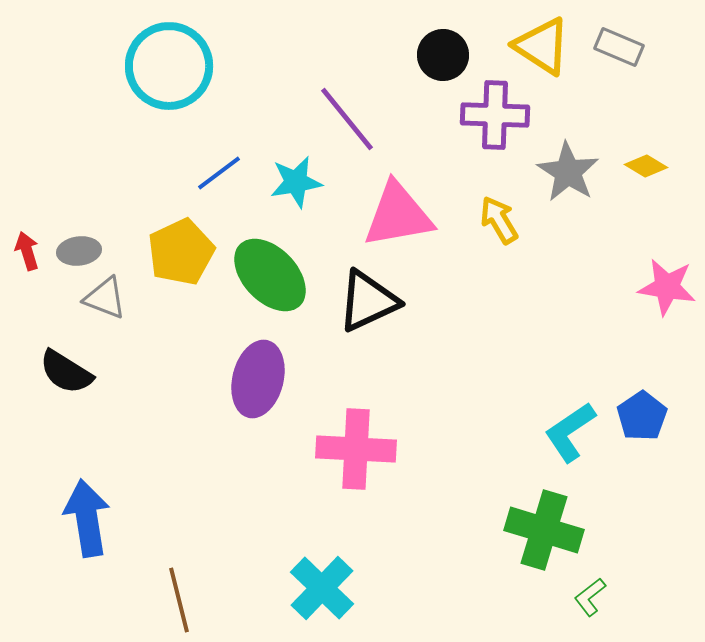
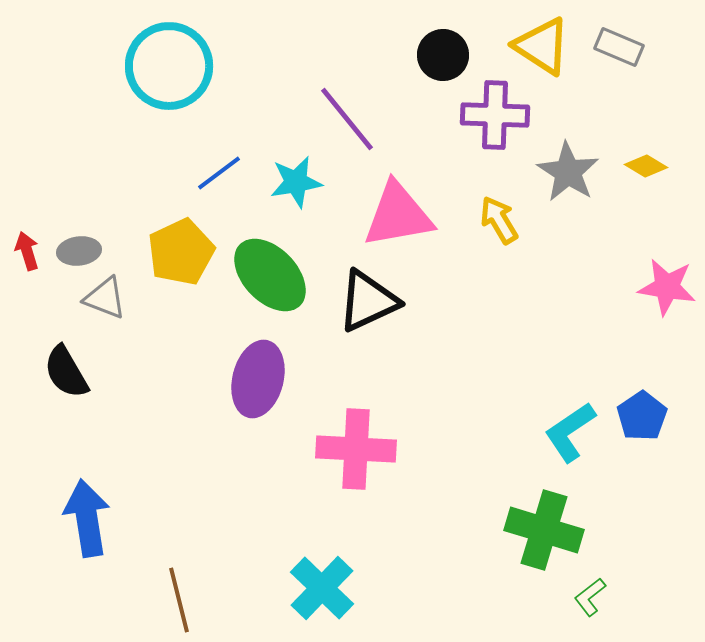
black semicircle: rotated 28 degrees clockwise
